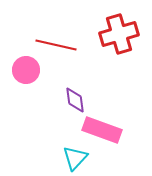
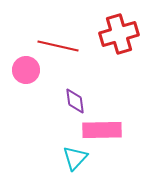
red line: moved 2 px right, 1 px down
purple diamond: moved 1 px down
pink rectangle: rotated 21 degrees counterclockwise
